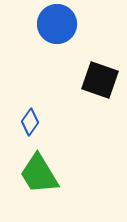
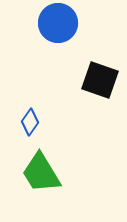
blue circle: moved 1 px right, 1 px up
green trapezoid: moved 2 px right, 1 px up
